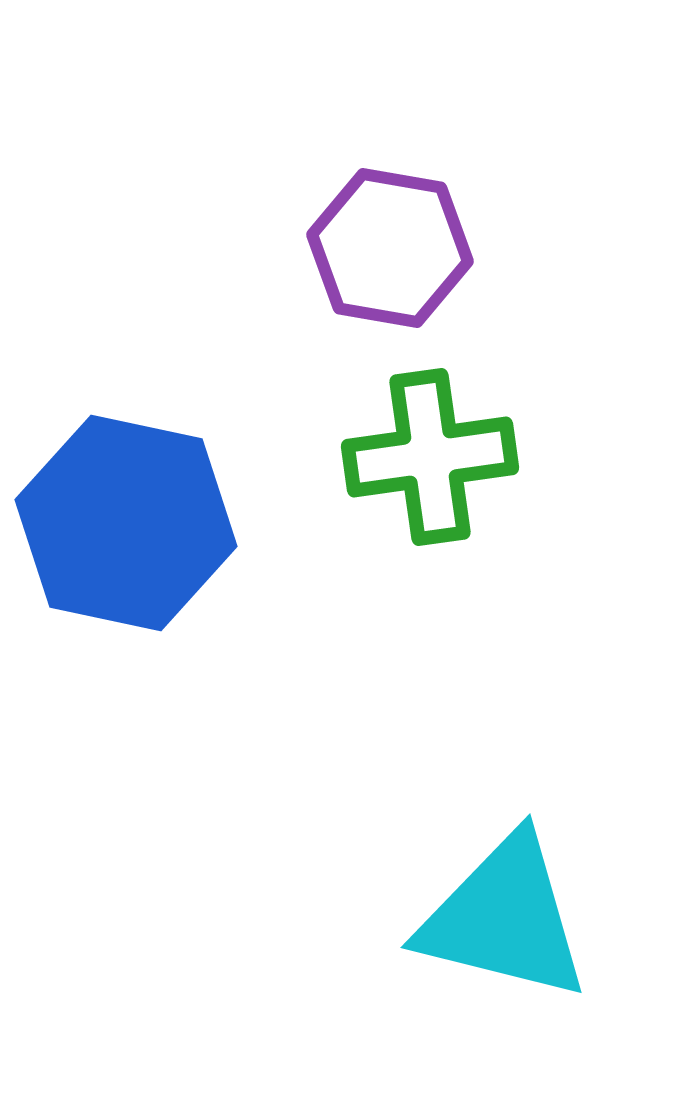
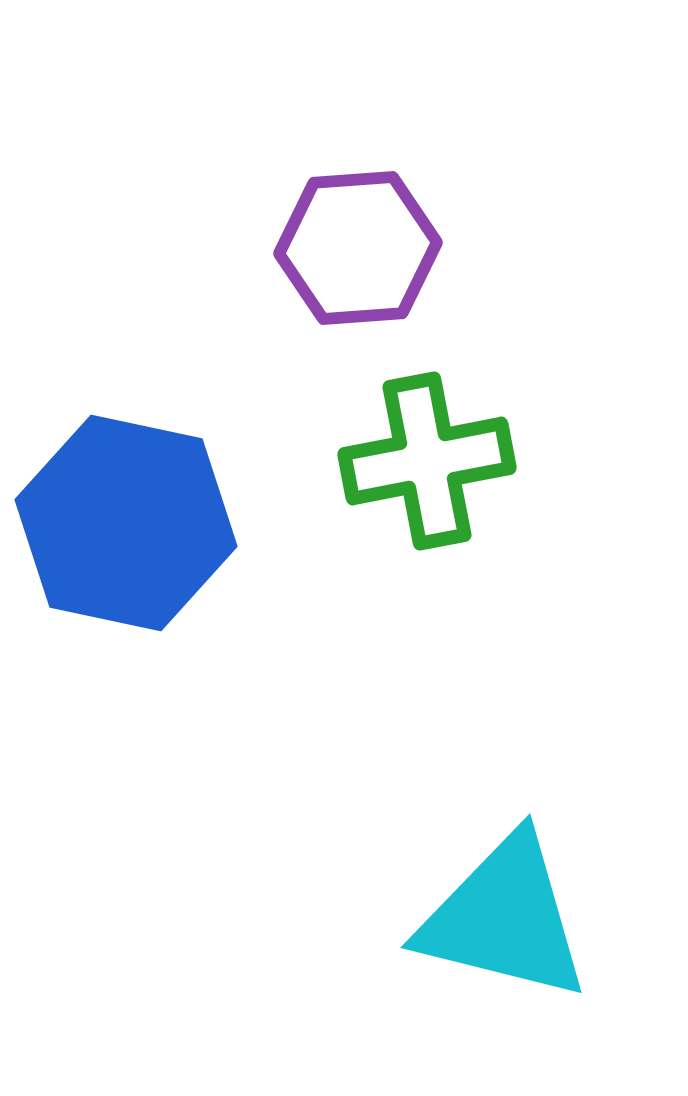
purple hexagon: moved 32 px left; rotated 14 degrees counterclockwise
green cross: moved 3 px left, 4 px down; rotated 3 degrees counterclockwise
